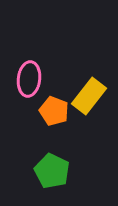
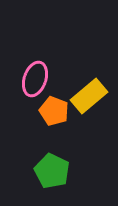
pink ellipse: moved 6 px right; rotated 12 degrees clockwise
yellow rectangle: rotated 12 degrees clockwise
